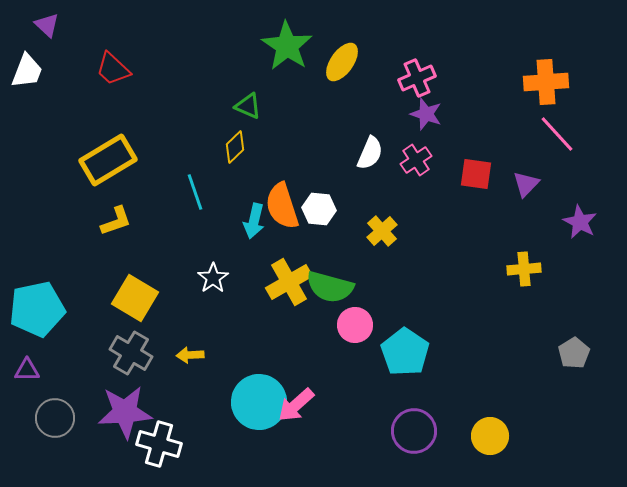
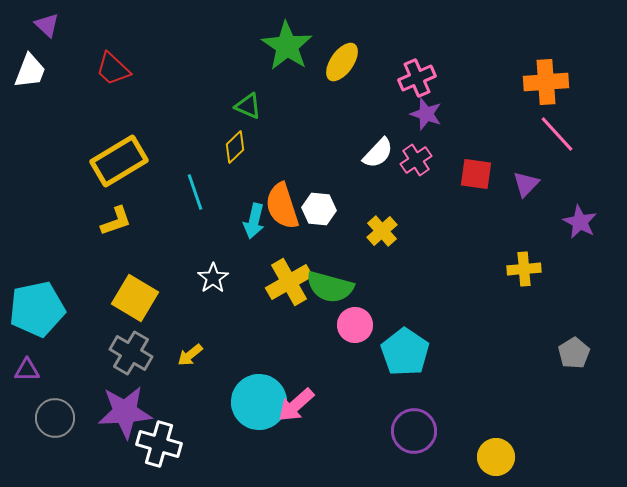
white trapezoid at (27, 71): moved 3 px right
white semicircle at (370, 153): moved 8 px right; rotated 20 degrees clockwise
yellow rectangle at (108, 160): moved 11 px right, 1 px down
yellow arrow at (190, 355): rotated 36 degrees counterclockwise
yellow circle at (490, 436): moved 6 px right, 21 px down
